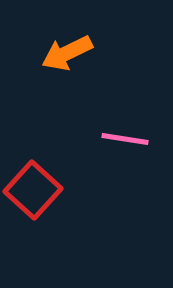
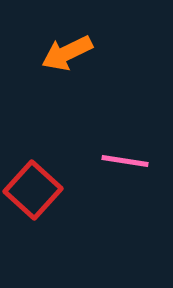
pink line: moved 22 px down
